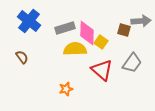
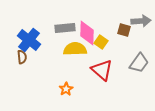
blue cross: moved 19 px down
gray rectangle: rotated 12 degrees clockwise
brown semicircle: rotated 32 degrees clockwise
gray trapezoid: moved 7 px right
orange star: rotated 16 degrees counterclockwise
